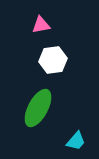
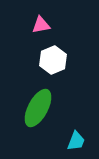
white hexagon: rotated 16 degrees counterclockwise
cyan trapezoid: rotated 20 degrees counterclockwise
